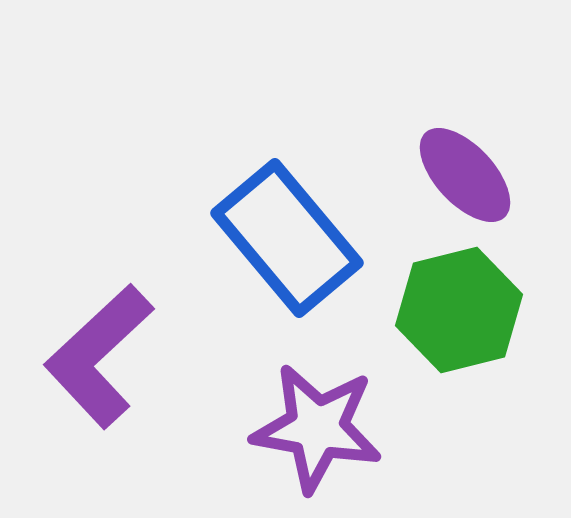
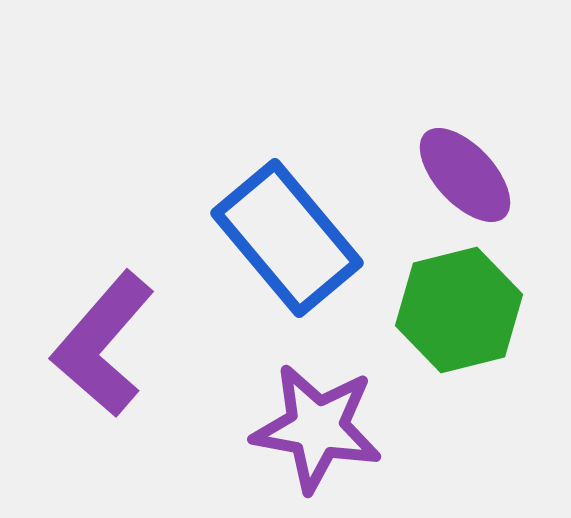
purple L-shape: moved 4 px right, 12 px up; rotated 6 degrees counterclockwise
